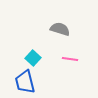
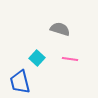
cyan square: moved 4 px right
blue trapezoid: moved 5 px left
